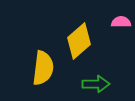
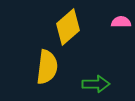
yellow diamond: moved 11 px left, 14 px up
yellow semicircle: moved 4 px right, 1 px up
